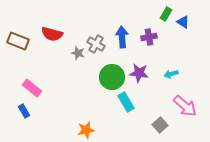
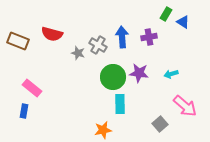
gray cross: moved 2 px right, 1 px down
green circle: moved 1 px right
cyan rectangle: moved 6 px left, 2 px down; rotated 30 degrees clockwise
blue rectangle: rotated 40 degrees clockwise
gray square: moved 1 px up
orange star: moved 17 px right
